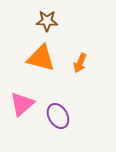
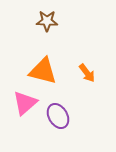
orange triangle: moved 2 px right, 13 px down
orange arrow: moved 7 px right, 10 px down; rotated 60 degrees counterclockwise
pink triangle: moved 3 px right, 1 px up
